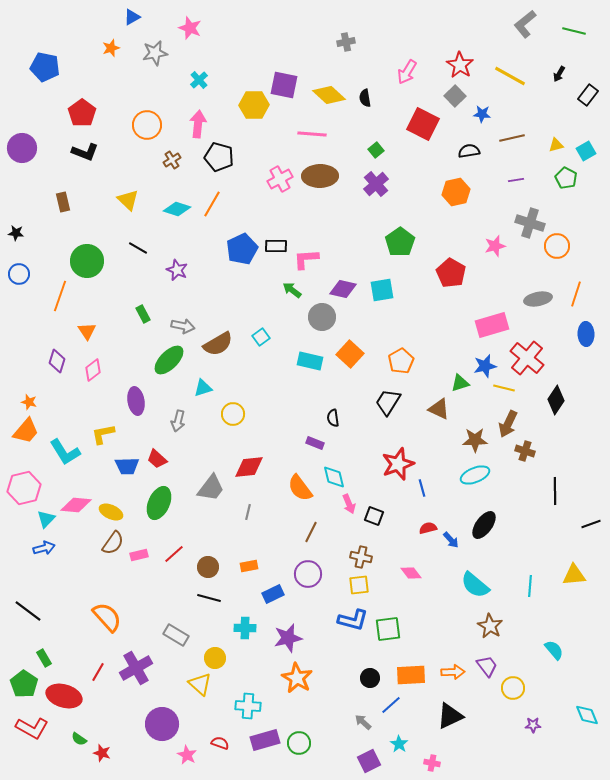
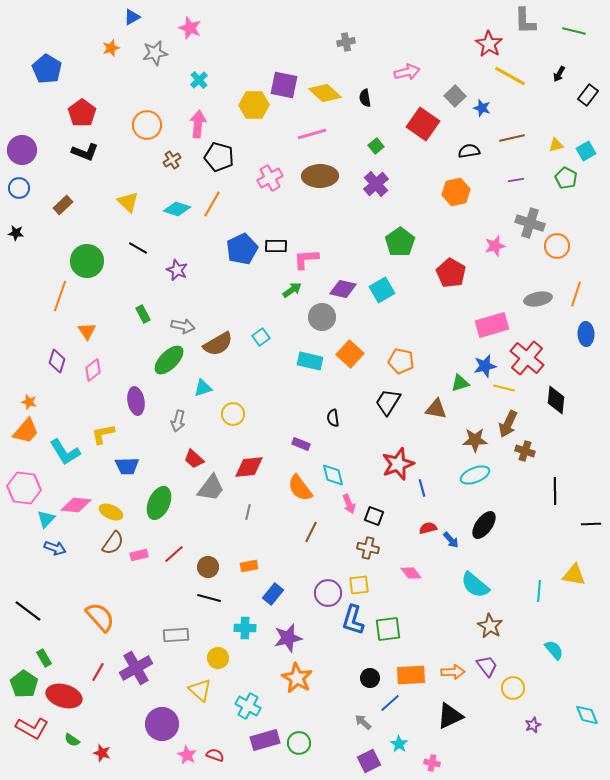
gray L-shape at (525, 24): moved 3 px up; rotated 52 degrees counterclockwise
red star at (460, 65): moved 29 px right, 21 px up
blue pentagon at (45, 67): moved 2 px right, 2 px down; rotated 20 degrees clockwise
pink arrow at (407, 72): rotated 135 degrees counterclockwise
yellow diamond at (329, 95): moved 4 px left, 2 px up
blue star at (482, 114): moved 6 px up; rotated 12 degrees clockwise
red square at (423, 124): rotated 8 degrees clockwise
pink line at (312, 134): rotated 20 degrees counterclockwise
purple circle at (22, 148): moved 2 px down
green square at (376, 150): moved 4 px up
pink cross at (280, 179): moved 10 px left, 1 px up
yellow triangle at (128, 200): moved 2 px down
brown rectangle at (63, 202): moved 3 px down; rotated 60 degrees clockwise
blue circle at (19, 274): moved 86 px up
green arrow at (292, 290): rotated 108 degrees clockwise
cyan square at (382, 290): rotated 20 degrees counterclockwise
orange pentagon at (401, 361): rotated 30 degrees counterclockwise
black diamond at (556, 400): rotated 28 degrees counterclockwise
brown triangle at (439, 409): moved 3 px left; rotated 15 degrees counterclockwise
purple rectangle at (315, 443): moved 14 px left, 1 px down
red trapezoid at (157, 459): moved 37 px right
cyan diamond at (334, 477): moved 1 px left, 2 px up
pink hexagon at (24, 488): rotated 20 degrees clockwise
black line at (591, 524): rotated 18 degrees clockwise
blue arrow at (44, 548): moved 11 px right; rotated 35 degrees clockwise
brown cross at (361, 557): moved 7 px right, 9 px up
purple circle at (308, 574): moved 20 px right, 19 px down
yellow triangle at (574, 575): rotated 15 degrees clockwise
cyan line at (530, 586): moved 9 px right, 5 px down
blue rectangle at (273, 594): rotated 25 degrees counterclockwise
orange semicircle at (107, 617): moved 7 px left
blue L-shape at (353, 620): rotated 92 degrees clockwise
gray rectangle at (176, 635): rotated 35 degrees counterclockwise
yellow circle at (215, 658): moved 3 px right
yellow triangle at (200, 684): moved 6 px down
blue line at (391, 705): moved 1 px left, 2 px up
cyan cross at (248, 706): rotated 25 degrees clockwise
purple star at (533, 725): rotated 21 degrees counterclockwise
green semicircle at (79, 739): moved 7 px left, 1 px down
red semicircle at (220, 743): moved 5 px left, 12 px down
